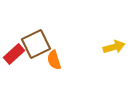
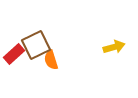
brown square: moved 1 px down
orange semicircle: moved 3 px left
